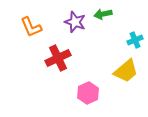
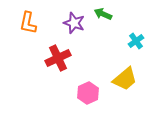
green arrow: rotated 36 degrees clockwise
purple star: moved 1 px left, 1 px down
orange L-shape: moved 3 px left, 4 px up; rotated 35 degrees clockwise
cyan cross: moved 1 px right, 1 px down; rotated 14 degrees counterclockwise
yellow trapezoid: moved 1 px left, 8 px down
